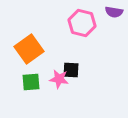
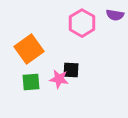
purple semicircle: moved 1 px right, 3 px down
pink hexagon: rotated 16 degrees clockwise
